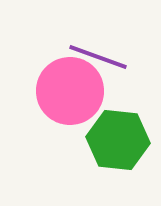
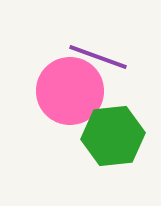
green hexagon: moved 5 px left, 4 px up; rotated 12 degrees counterclockwise
